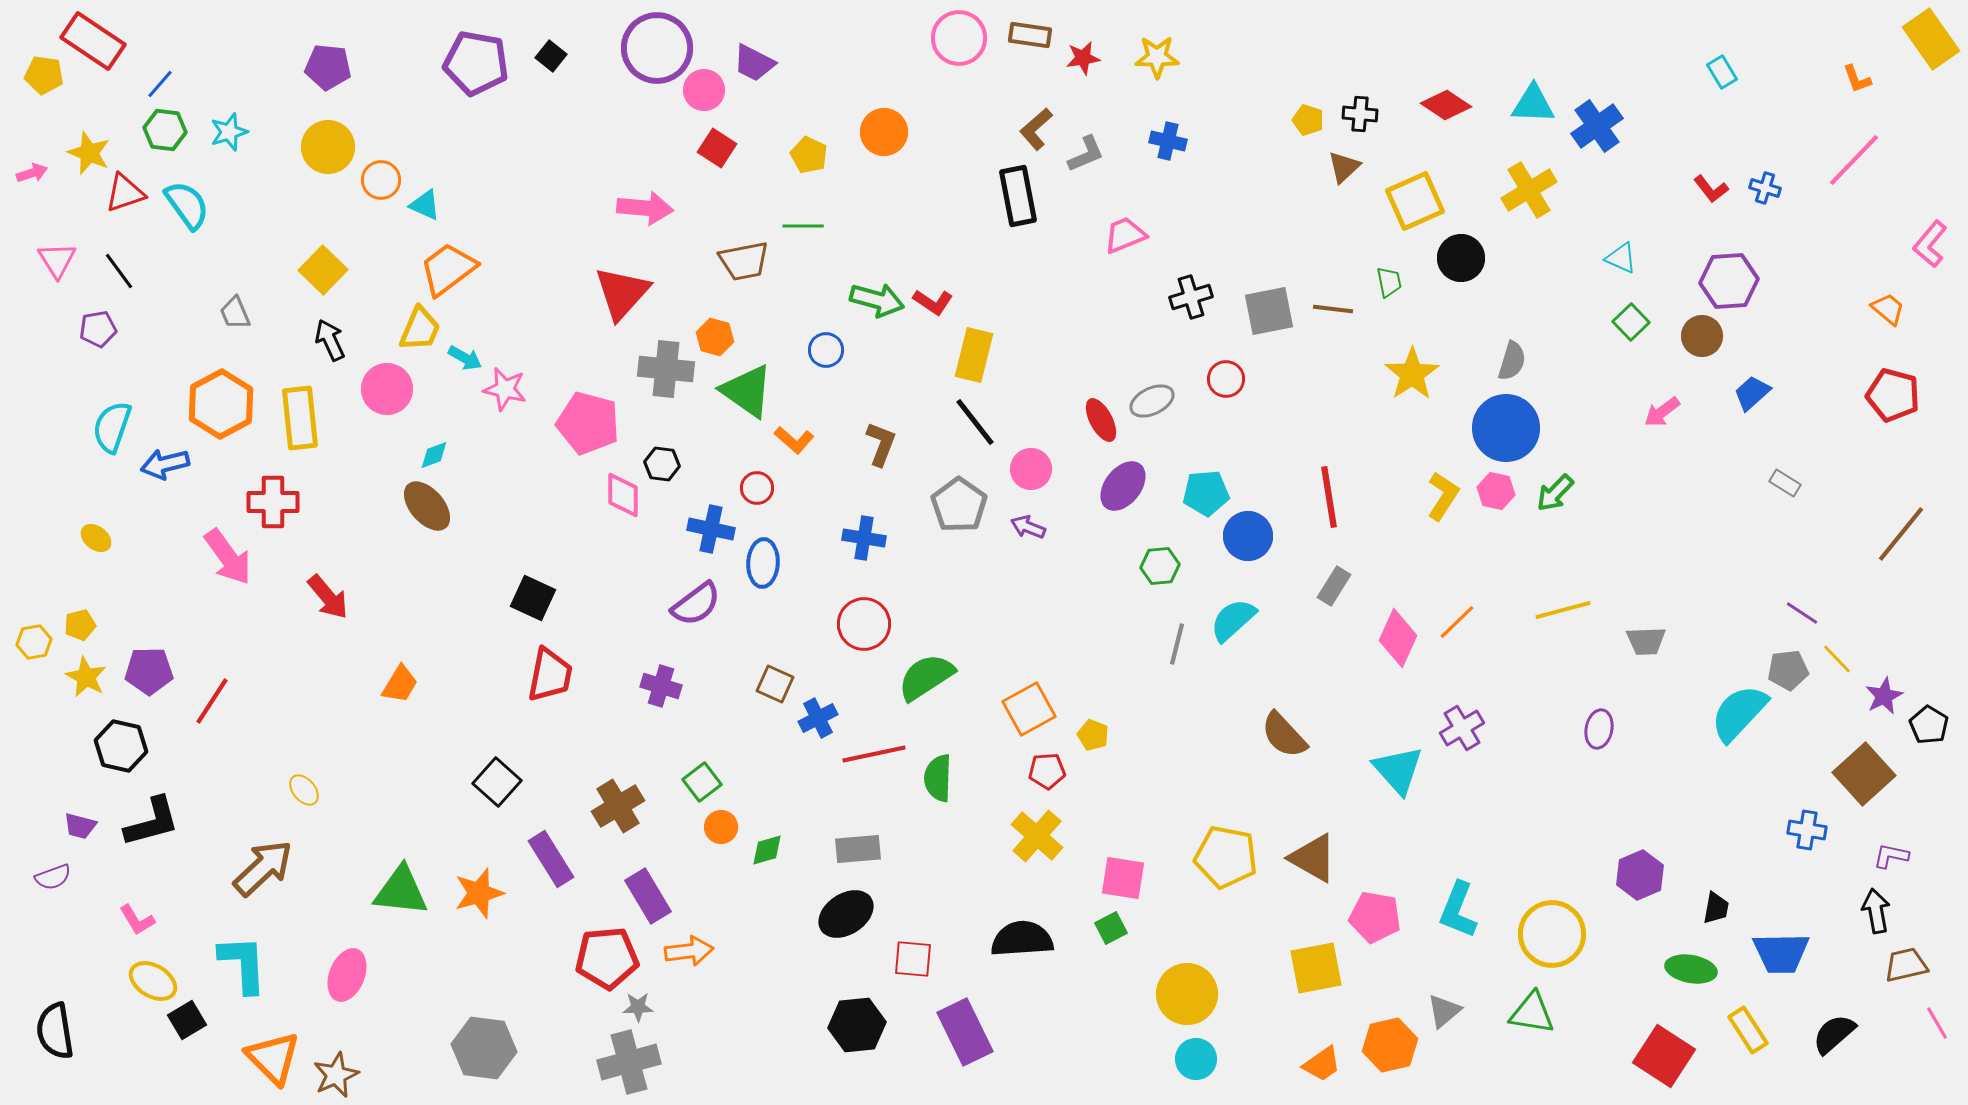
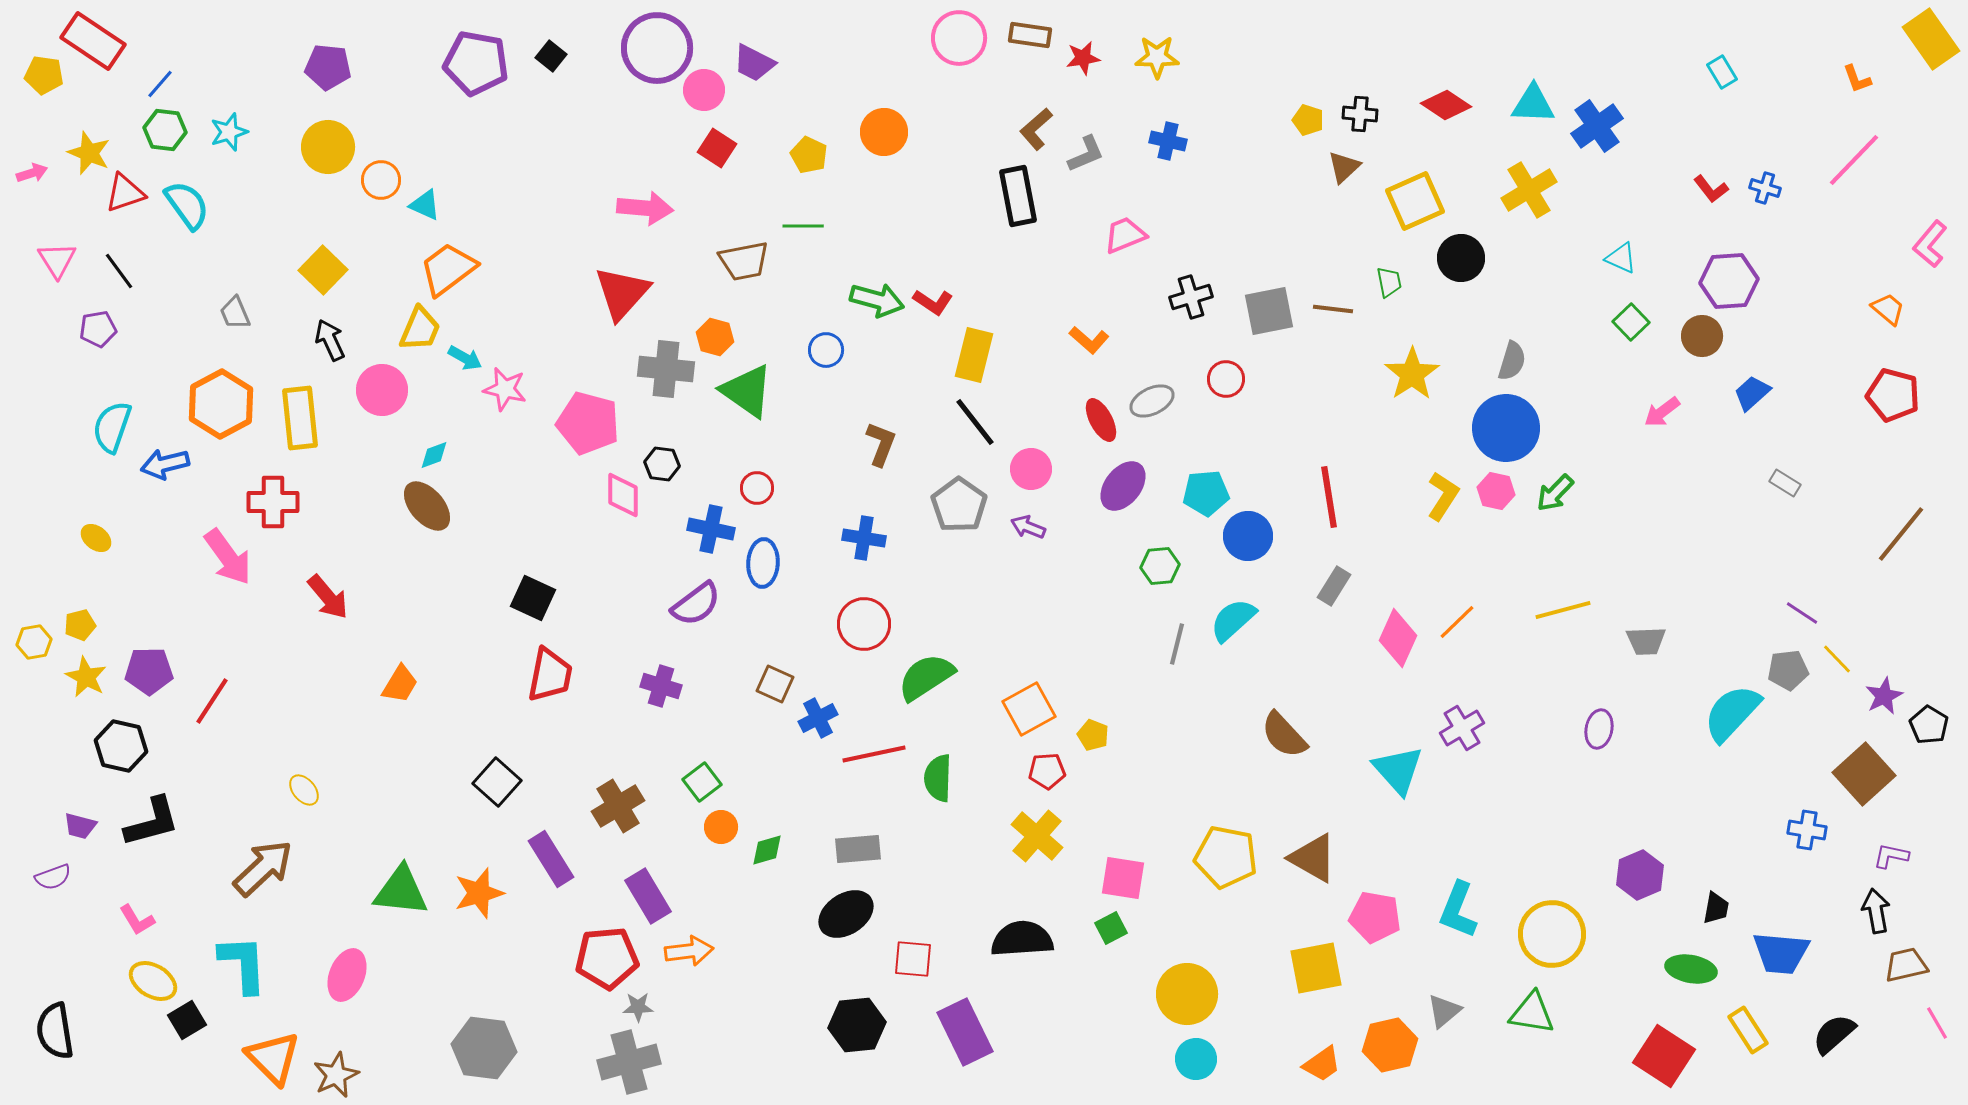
pink circle at (387, 389): moved 5 px left, 1 px down
orange L-shape at (794, 440): moved 295 px right, 100 px up
cyan semicircle at (1739, 713): moved 7 px left
blue trapezoid at (1781, 953): rotated 6 degrees clockwise
